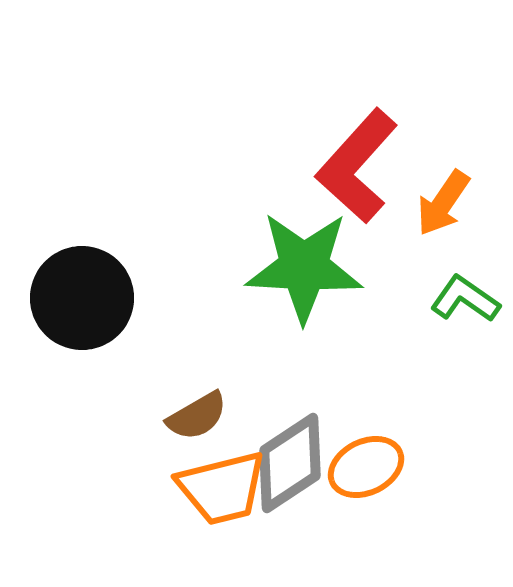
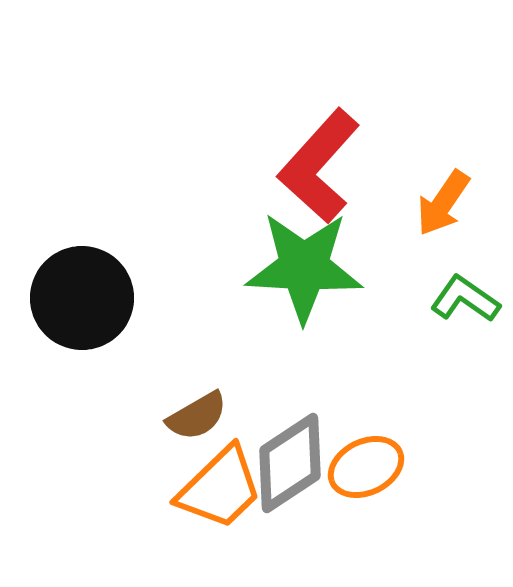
red L-shape: moved 38 px left
orange trapezoid: moved 2 px left; rotated 30 degrees counterclockwise
